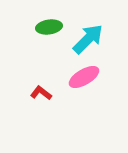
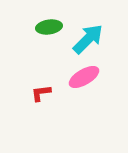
red L-shape: rotated 45 degrees counterclockwise
